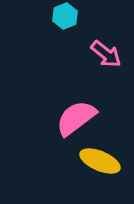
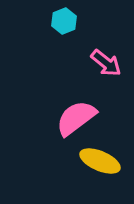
cyan hexagon: moved 1 px left, 5 px down
pink arrow: moved 9 px down
